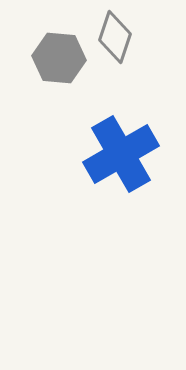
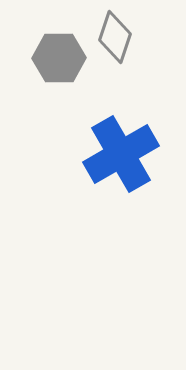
gray hexagon: rotated 6 degrees counterclockwise
